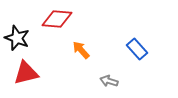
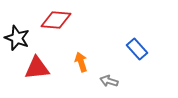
red diamond: moved 1 px left, 1 px down
orange arrow: moved 12 px down; rotated 24 degrees clockwise
red triangle: moved 11 px right, 5 px up; rotated 8 degrees clockwise
